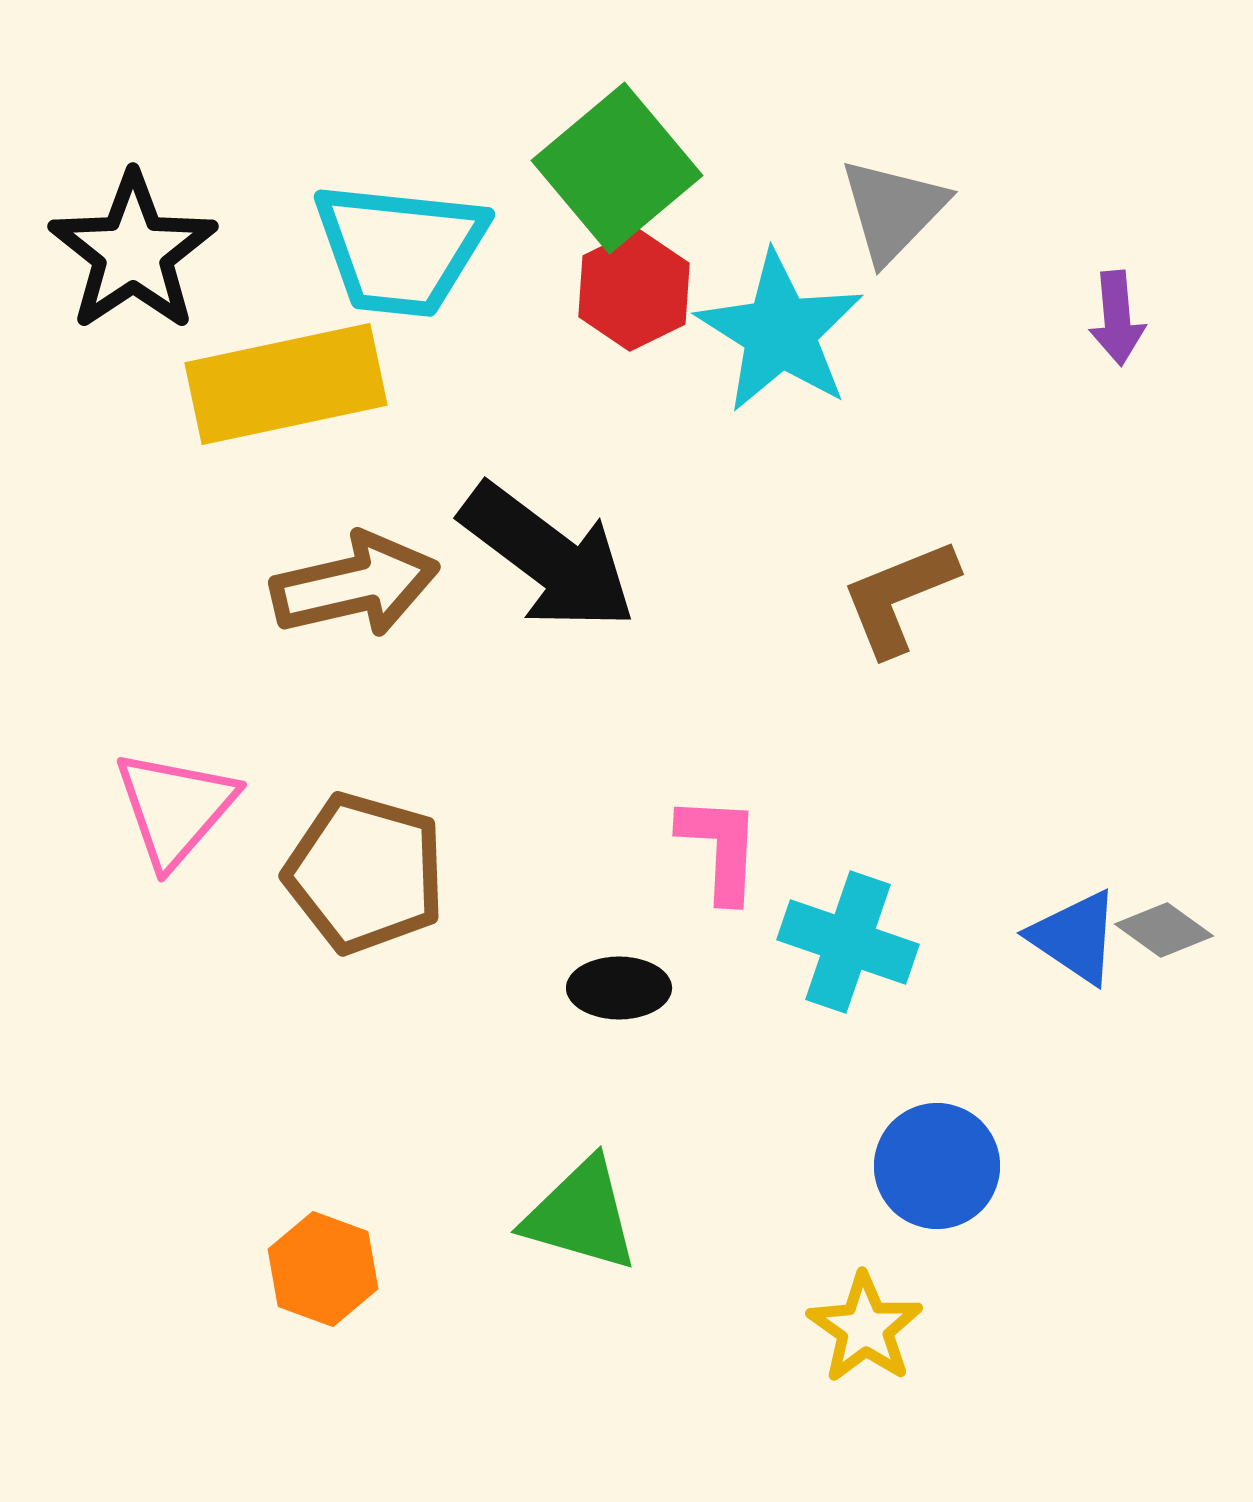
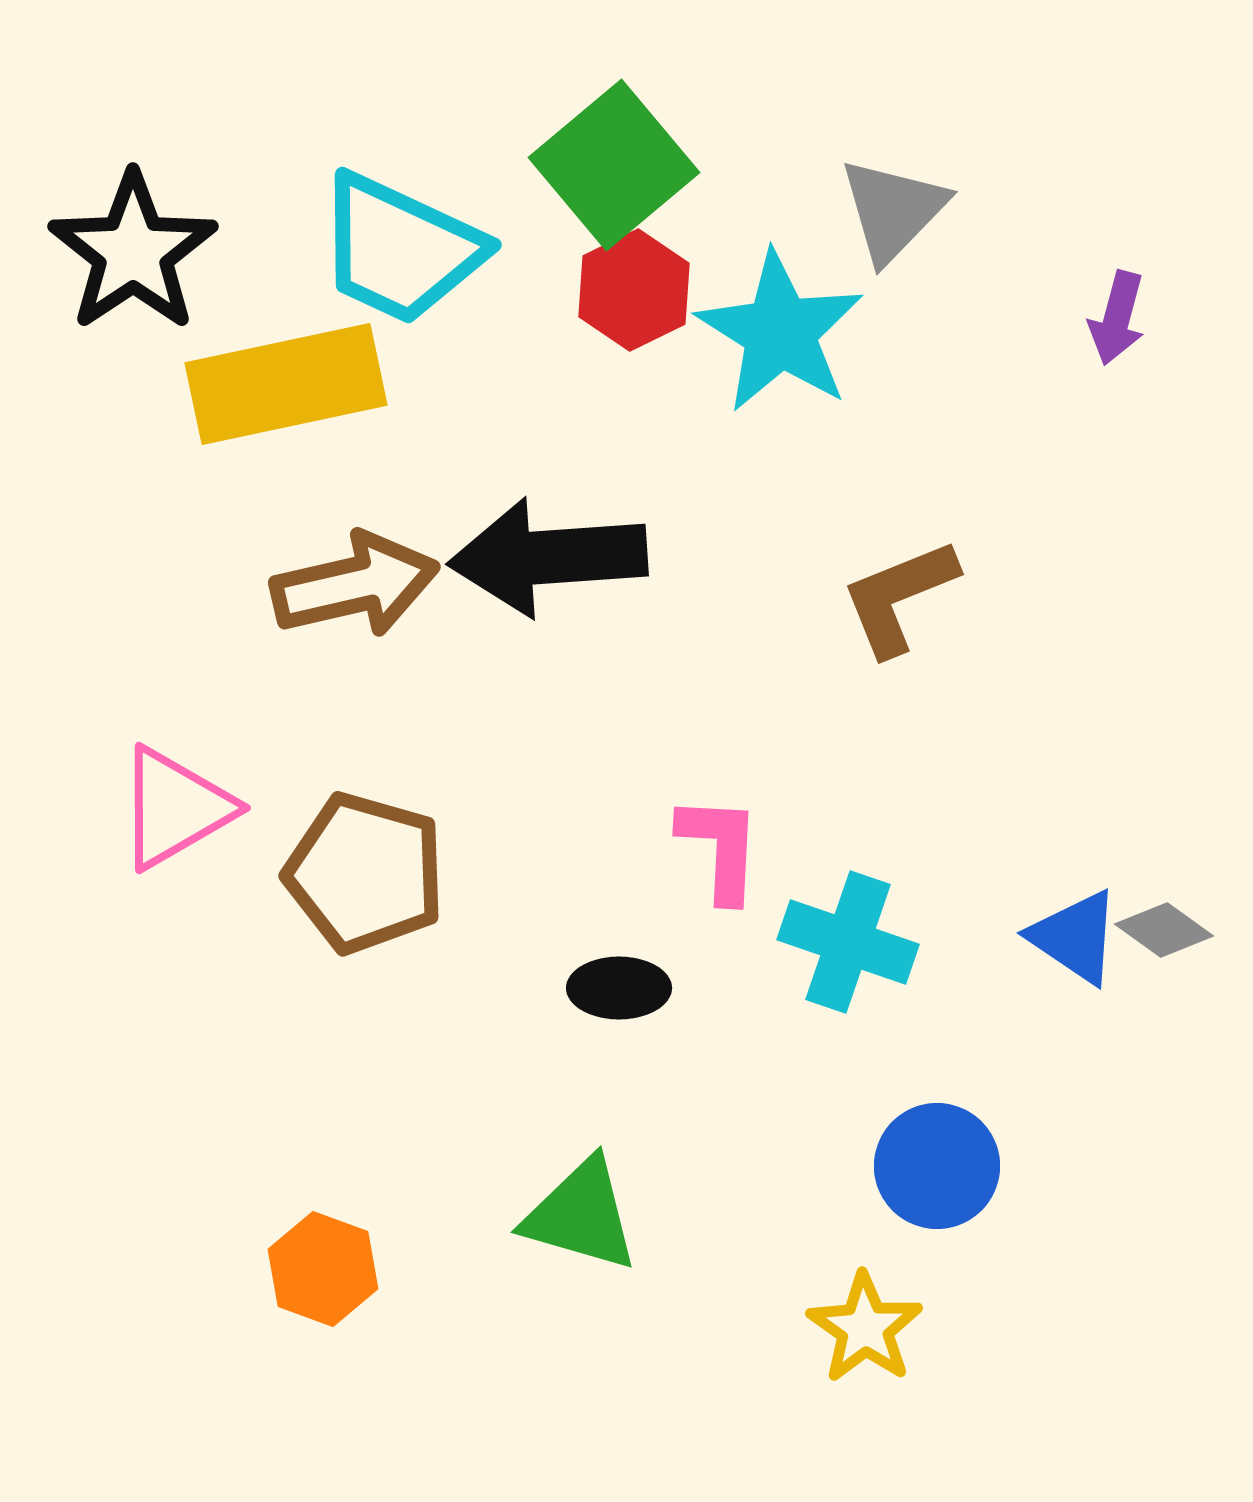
green square: moved 3 px left, 3 px up
cyan trapezoid: rotated 19 degrees clockwise
purple arrow: rotated 20 degrees clockwise
black arrow: rotated 139 degrees clockwise
pink triangle: rotated 19 degrees clockwise
